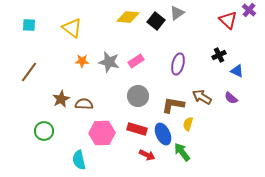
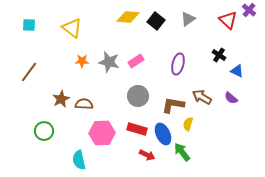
gray triangle: moved 11 px right, 6 px down
black cross: rotated 32 degrees counterclockwise
